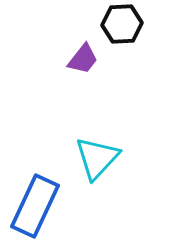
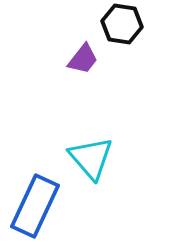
black hexagon: rotated 12 degrees clockwise
cyan triangle: moved 6 px left; rotated 24 degrees counterclockwise
